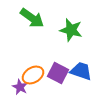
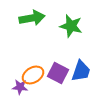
green arrow: rotated 45 degrees counterclockwise
green star: moved 4 px up
blue trapezoid: rotated 90 degrees clockwise
purple star: rotated 21 degrees counterclockwise
